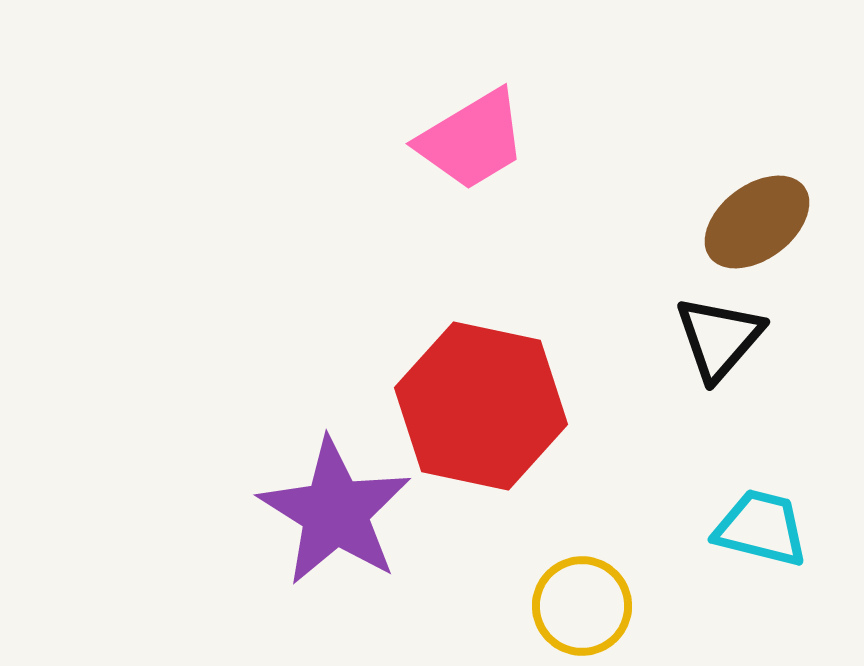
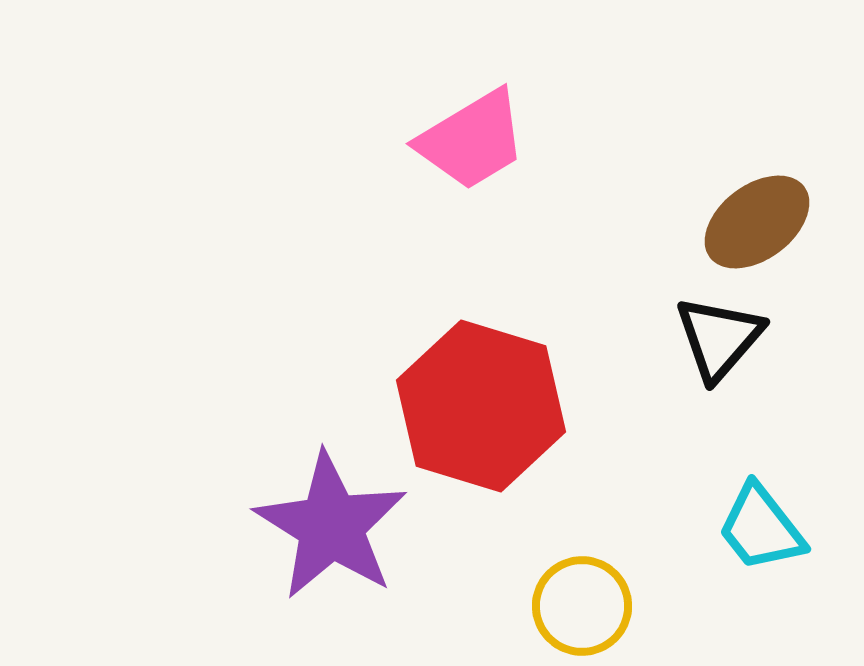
red hexagon: rotated 5 degrees clockwise
purple star: moved 4 px left, 14 px down
cyan trapezoid: rotated 142 degrees counterclockwise
